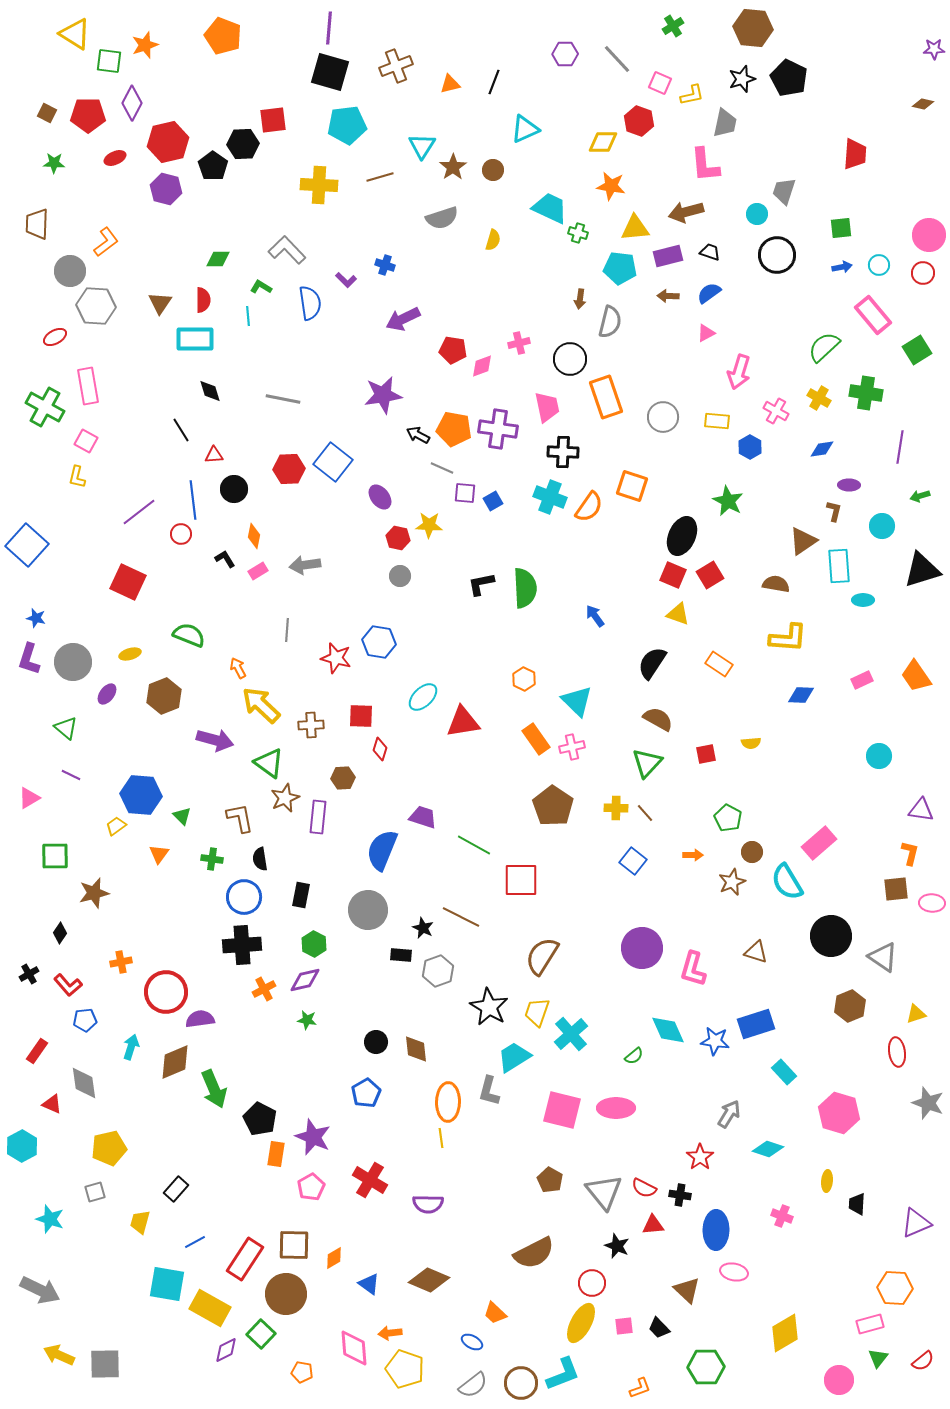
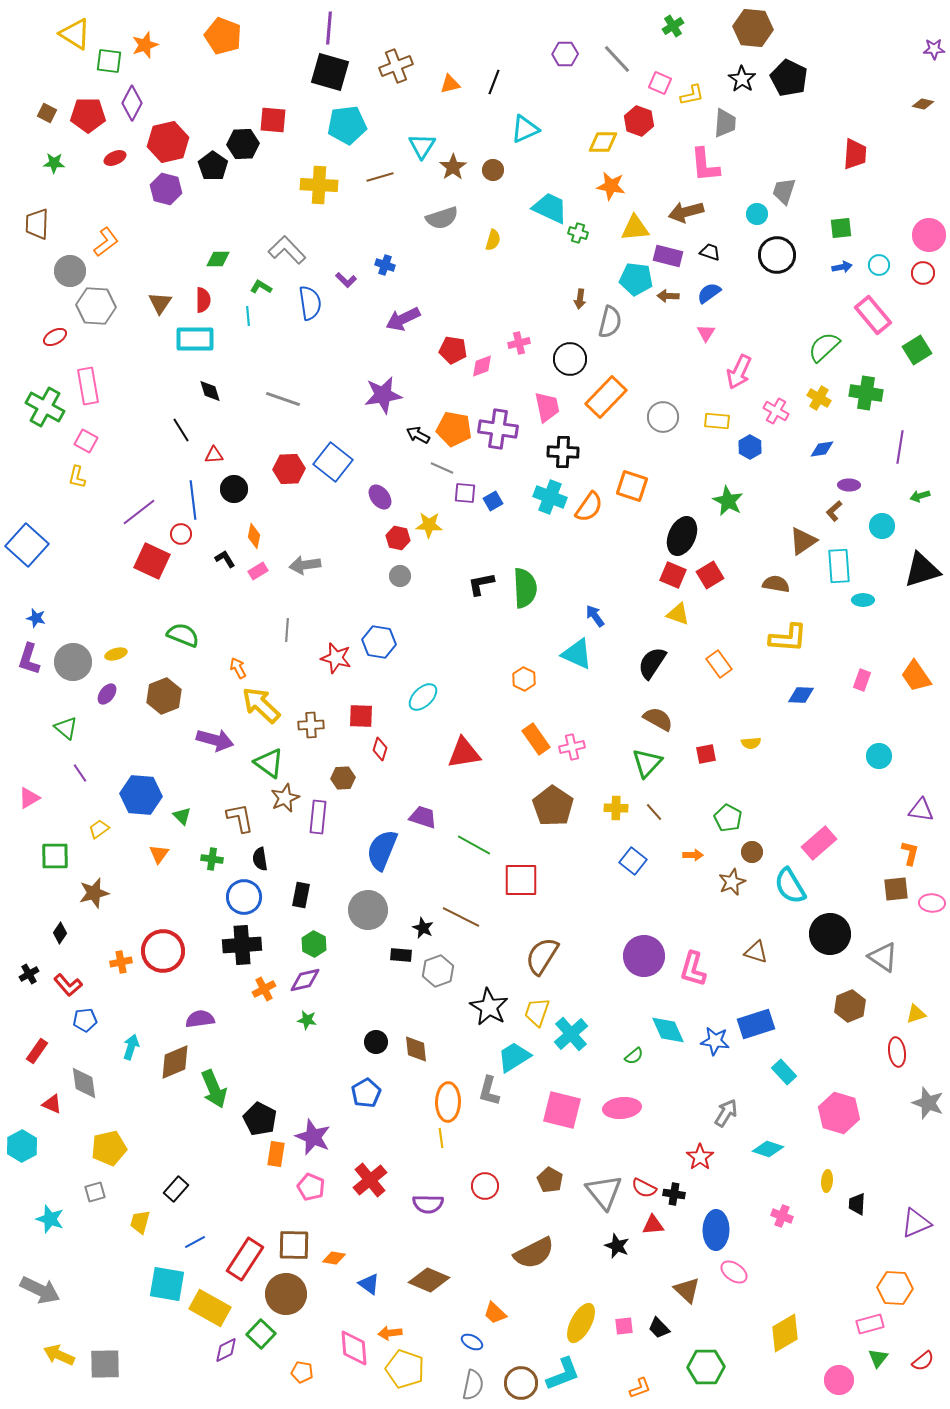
black star at (742, 79): rotated 20 degrees counterclockwise
red square at (273, 120): rotated 12 degrees clockwise
gray trapezoid at (725, 123): rotated 8 degrees counterclockwise
purple rectangle at (668, 256): rotated 28 degrees clockwise
cyan pentagon at (620, 268): moved 16 px right, 11 px down
pink triangle at (706, 333): rotated 30 degrees counterclockwise
pink arrow at (739, 372): rotated 8 degrees clockwise
orange rectangle at (606, 397): rotated 63 degrees clockwise
gray line at (283, 399): rotated 8 degrees clockwise
brown L-shape at (834, 511): rotated 145 degrees counterclockwise
red square at (128, 582): moved 24 px right, 21 px up
green semicircle at (189, 635): moved 6 px left
yellow ellipse at (130, 654): moved 14 px left
orange rectangle at (719, 664): rotated 20 degrees clockwise
pink rectangle at (862, 680): rotated 45 degrees counterclockwise
cyan triangle at (577, 701): moved 47 px up; rotated 20 degrees counterclockwise
red triangle at (463, 722): moved 1 px right, 31 px down
purple line at (71, 775): moved 9 px right, 2 px up; rotated 30 degrees clockwise
brown line at (645, 813): moved 9 px right, 1 px up
yellow trapezoid at (116, 826): moved 17 px left, 3 px down
cyan semicircle at (787, 882): moved 3 px right, 4 px down
black circle at (831, 936): moved 1 px left, 2 px up
purple circle at (642, 948): moved 2 px right, 8 px down
red circle at (166, 992): moved 3 px left, 41 px up
pink ellipse at (616, 1108): moved 6 px right; rotated 6 degrees counterclockwise
gray arrow at (729, 1114): moved 3 px left, 1 px up
red cross at (370, 1180): rotated 20 degrees clockwise
pink pentagon at (311, 1187): rotated 20 degrees counterclockwise
black cross at (680, 1195): moved 6 px left, 1 px up
orange diamond at (334, 1258): rotated 40 degrees clockwise
pink ellipse at (734, 1272): rotated 24 degrees clockwise
red circle at (592, 1283): moved 107 px left, 97 px up
gray semicircle at (473, 1385): rotated 40 degrees counterclockwise
